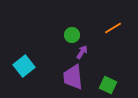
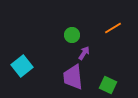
purple arrow: moved 2 px right, 1 px down
cyan square: moved 2 px left
